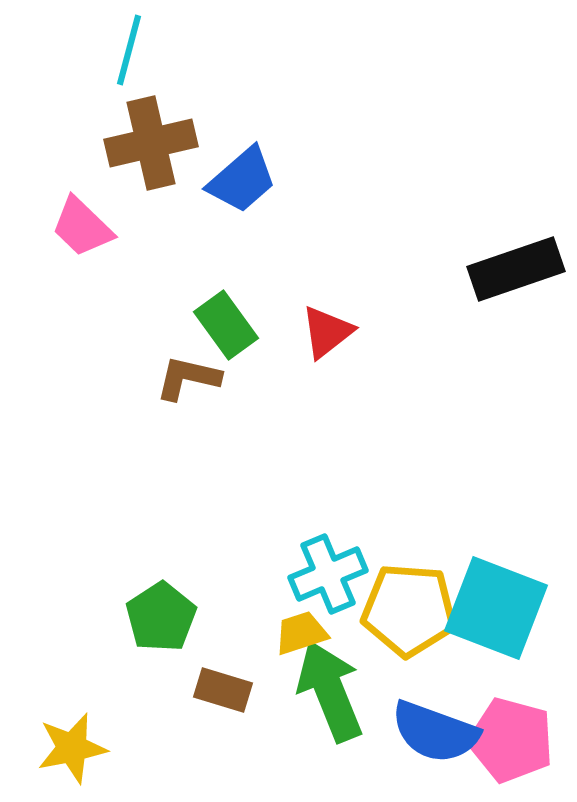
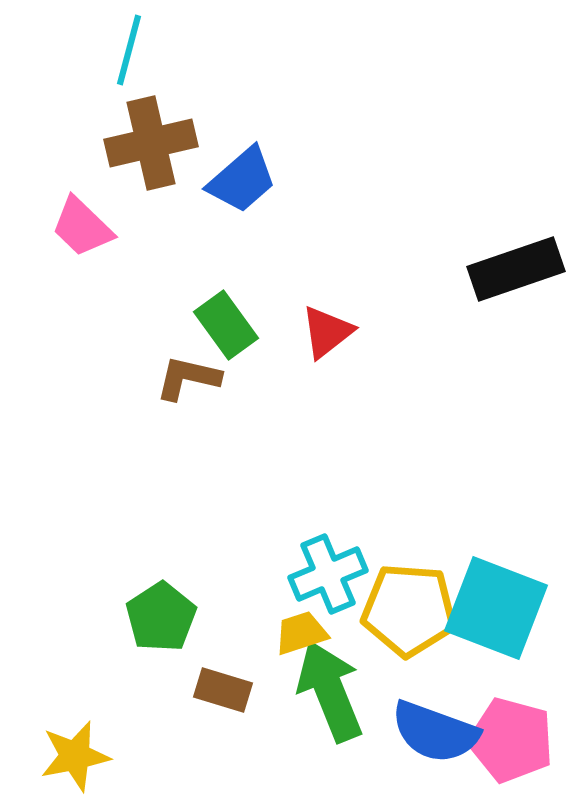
yellow star: moved 3 px right, 8 px down
